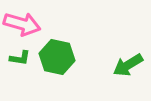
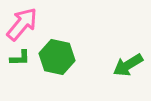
pink arrow: rotated 66 degrees counterclockwise
green L-shape: rotated 10 degrees counterclockwise
